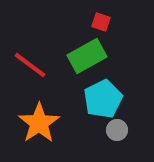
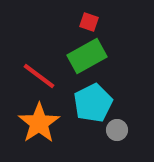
red square: moved 12 px left
red line: moved 9 px right, 11 px down
cyan pentagon: moved 10 px left, 4 px down
